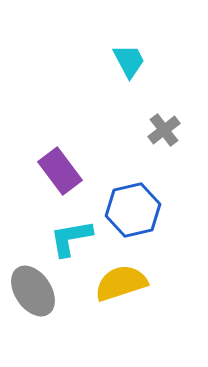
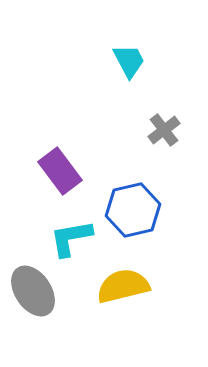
yellow semicircle: moved 2 px right, 3 px down; rotated 4 degrees clockwise
